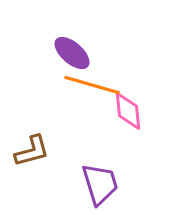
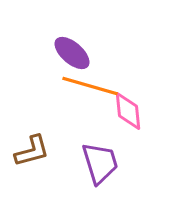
orange line: moved 2 px left, 1 px down
purple trapezoid: moved 21 px up
